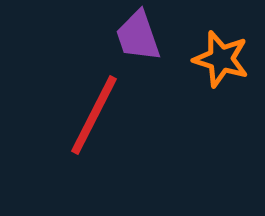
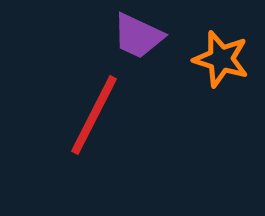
purple trapezoid: rotated 46 degrees counterclockwise
